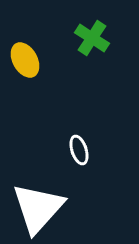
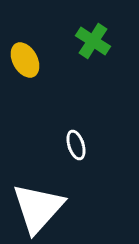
green cross: moved 1 px right, 3 px down
white ellipse: moved 3 px left, 5 px up
